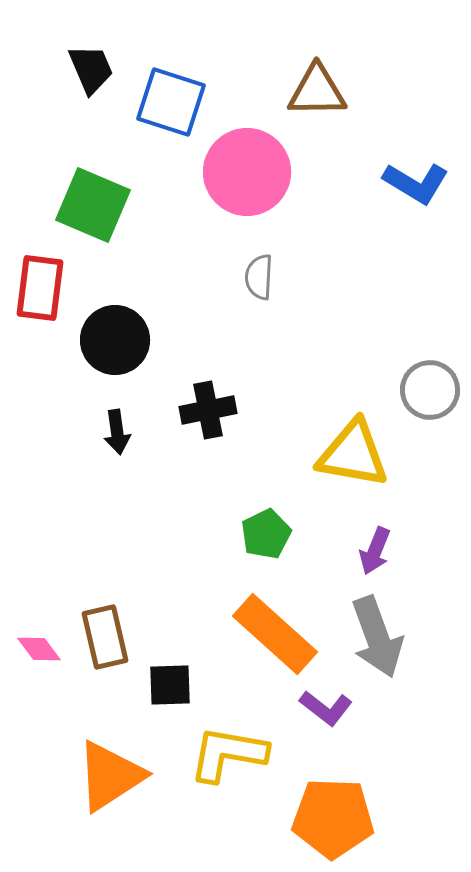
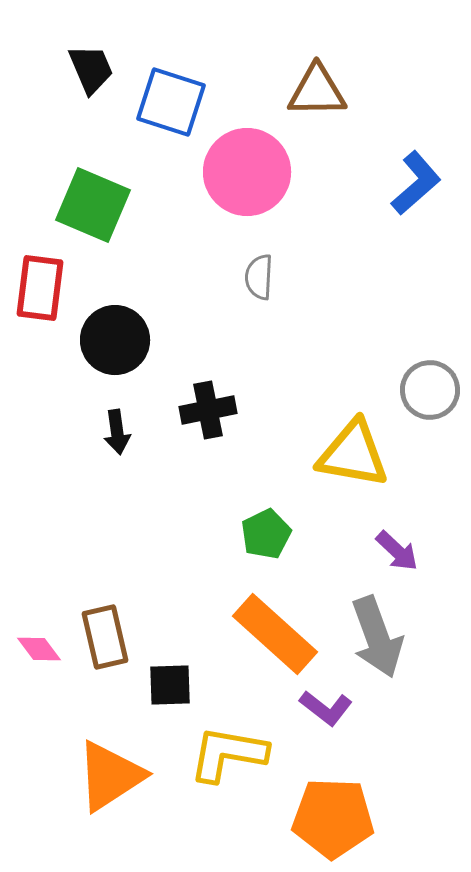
blue L-shape: rotated 72 degrees counterclockwise
purple arrow: moved 22 px right; rotated 69 degrees counterclockwise
